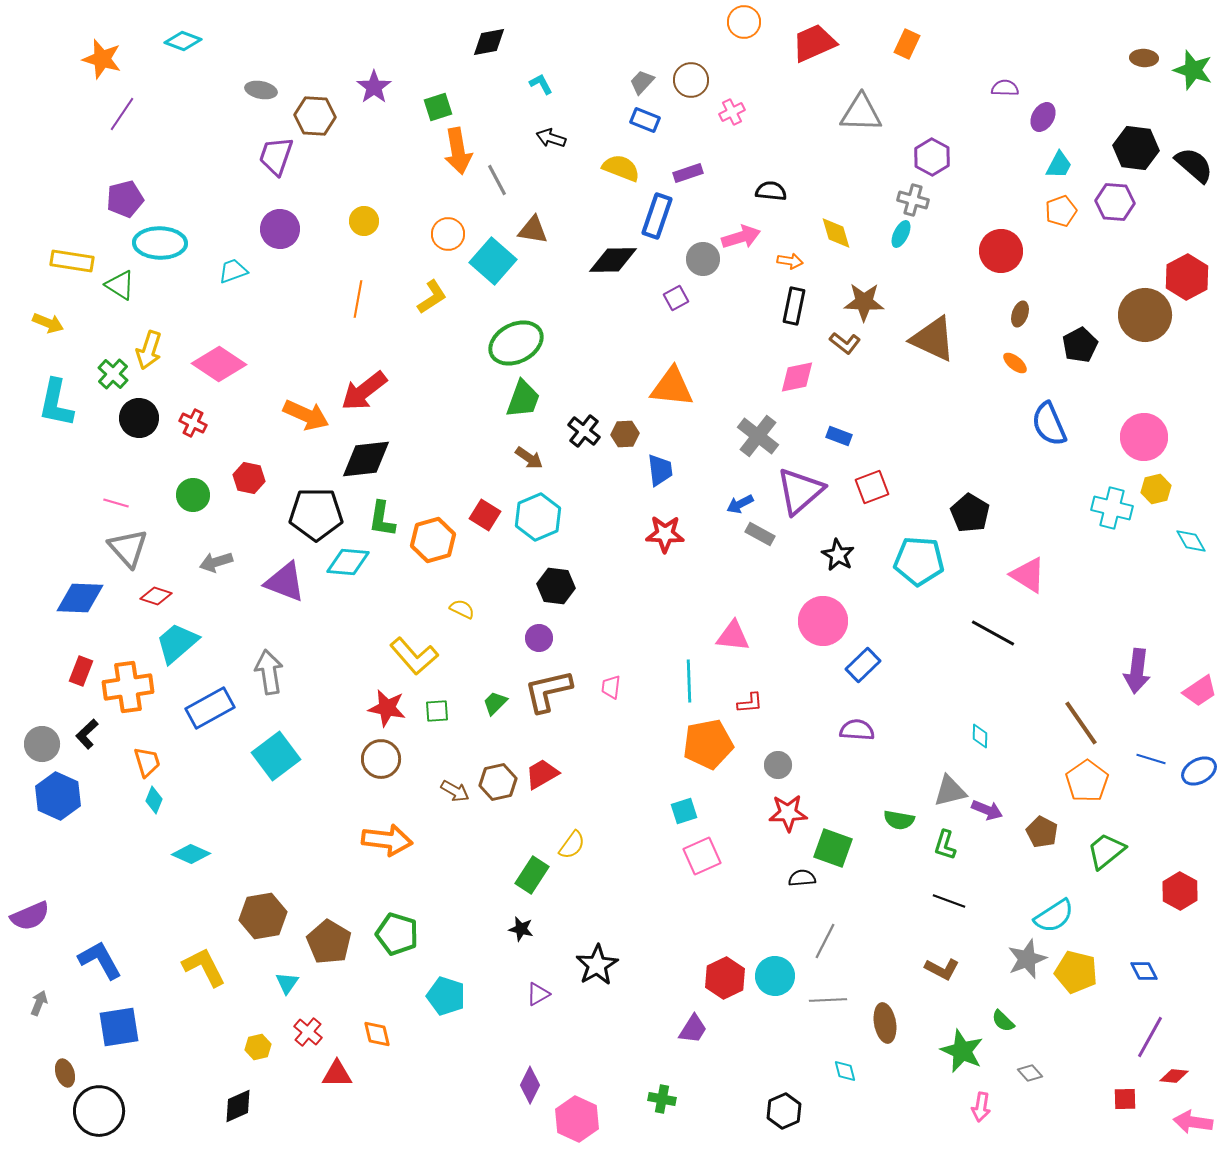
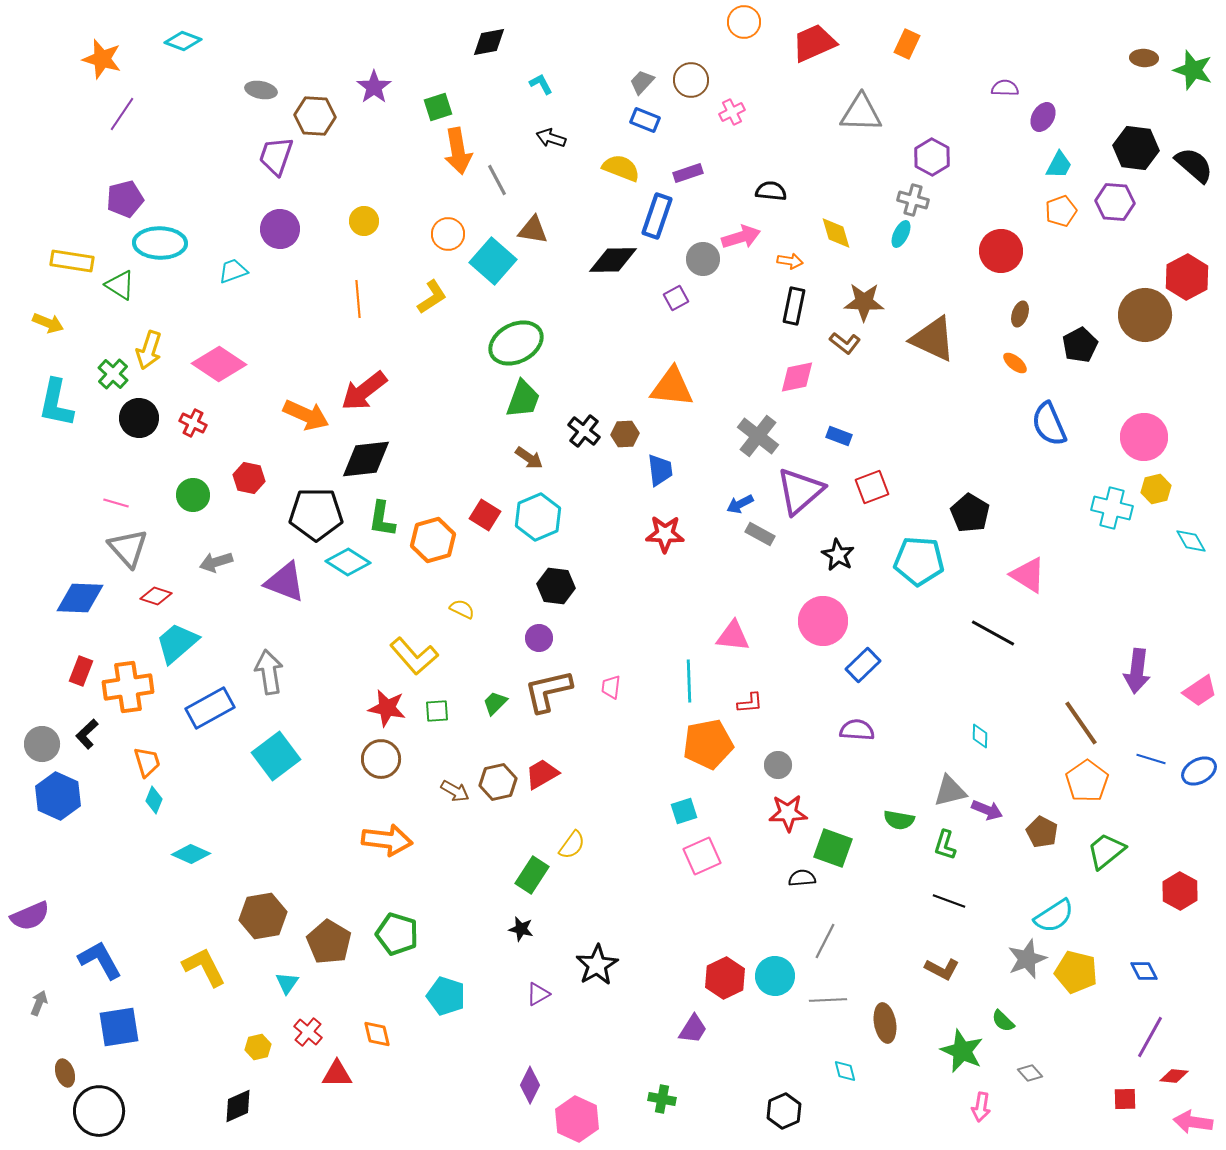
orange line at (358, 299): rotated 15 degrees counterclockwise
cyan diamond at (348, 562): rotated 27 degrees clockwise
